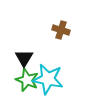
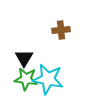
brown cross: rotated 24 degrees counterclockwise
green star: moved 1 px left, 1 px up; rotated 15 degrees counterclockwise
